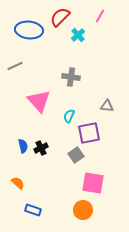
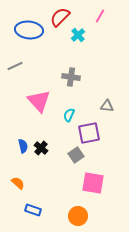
cyan semicircle: moved 1 px up
black cross: rotated 24 degrees counterclockwise
orange circle: moved 5 px left, 6 px down
